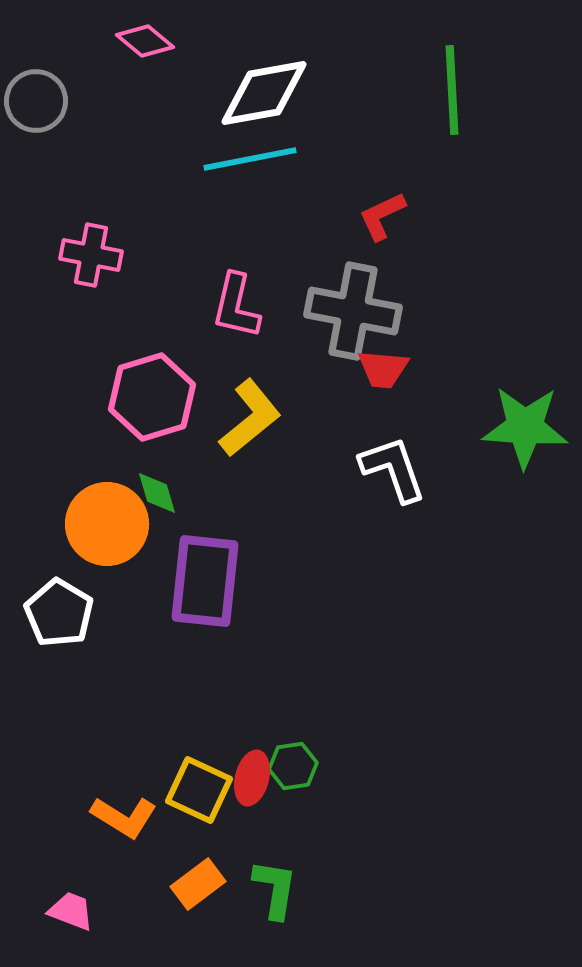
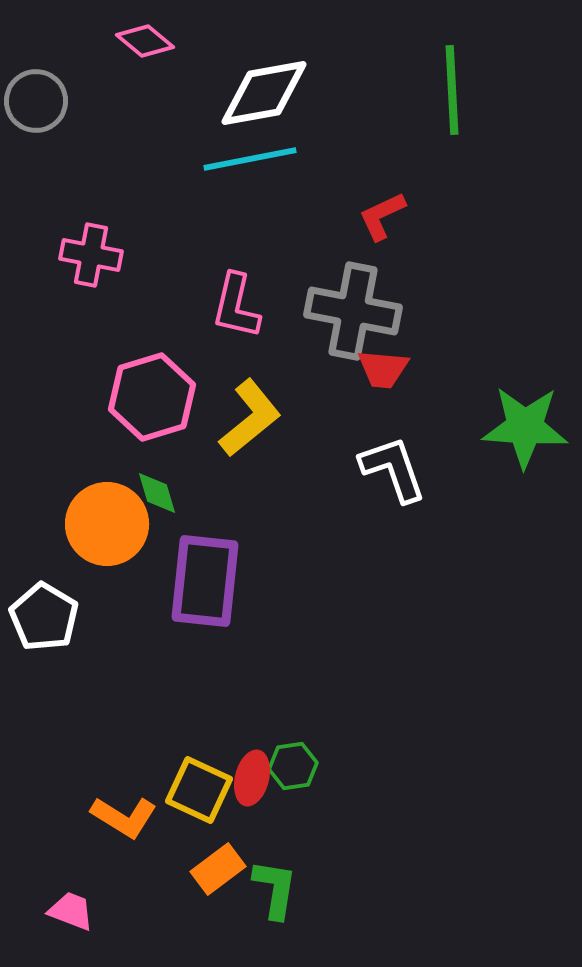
white pentagon: moved 15 px left, 4 px down
orange rectangle: moved 20 px right, 15 px up
